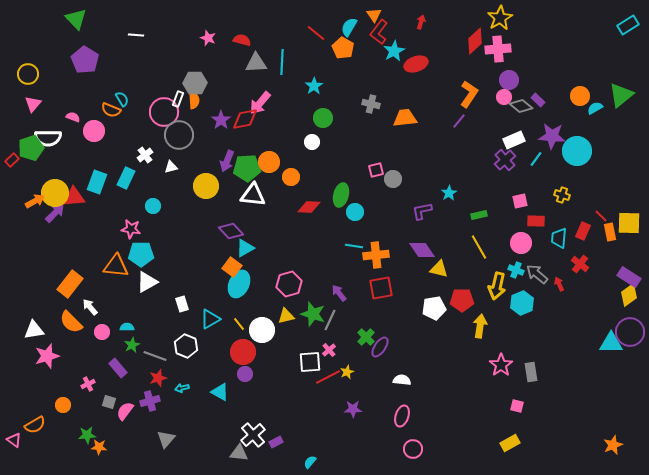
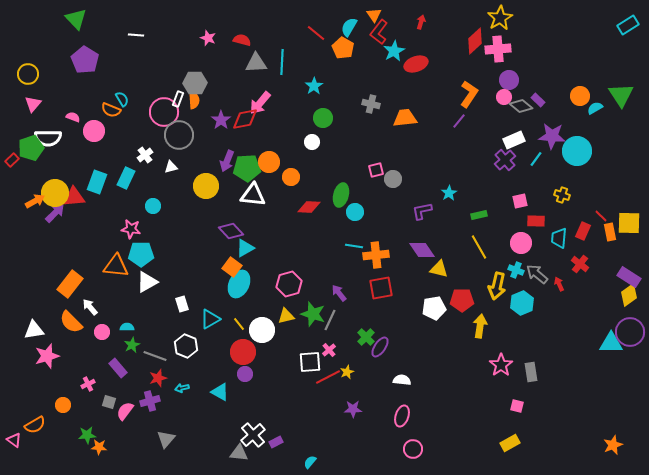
green triangle at (621, 95): rotated 24 degrees counterclockwise
